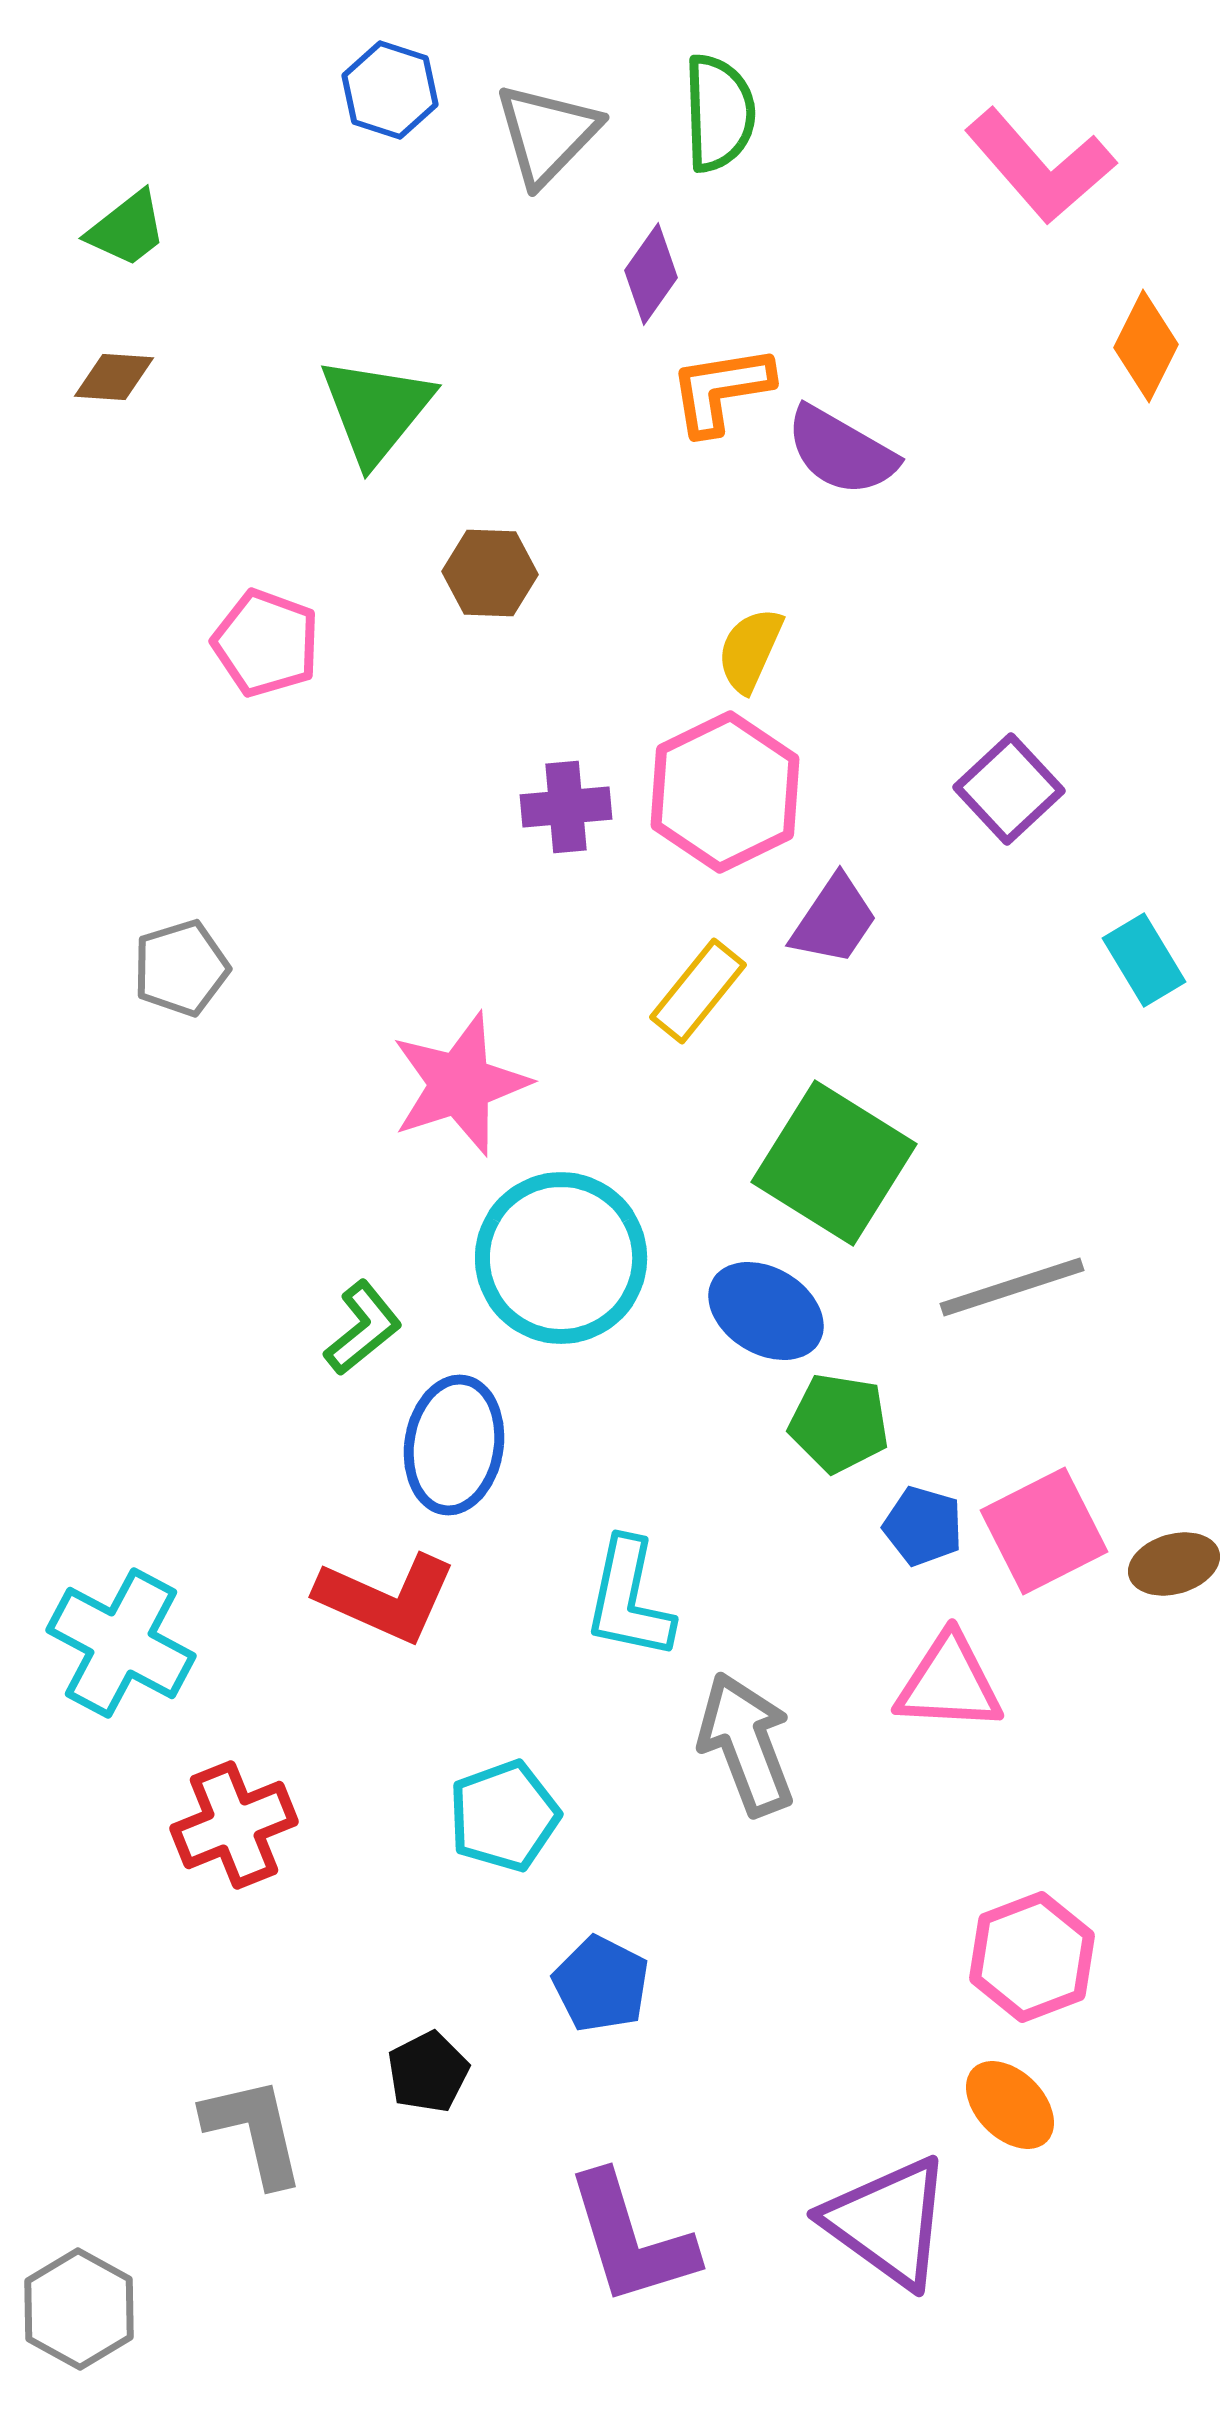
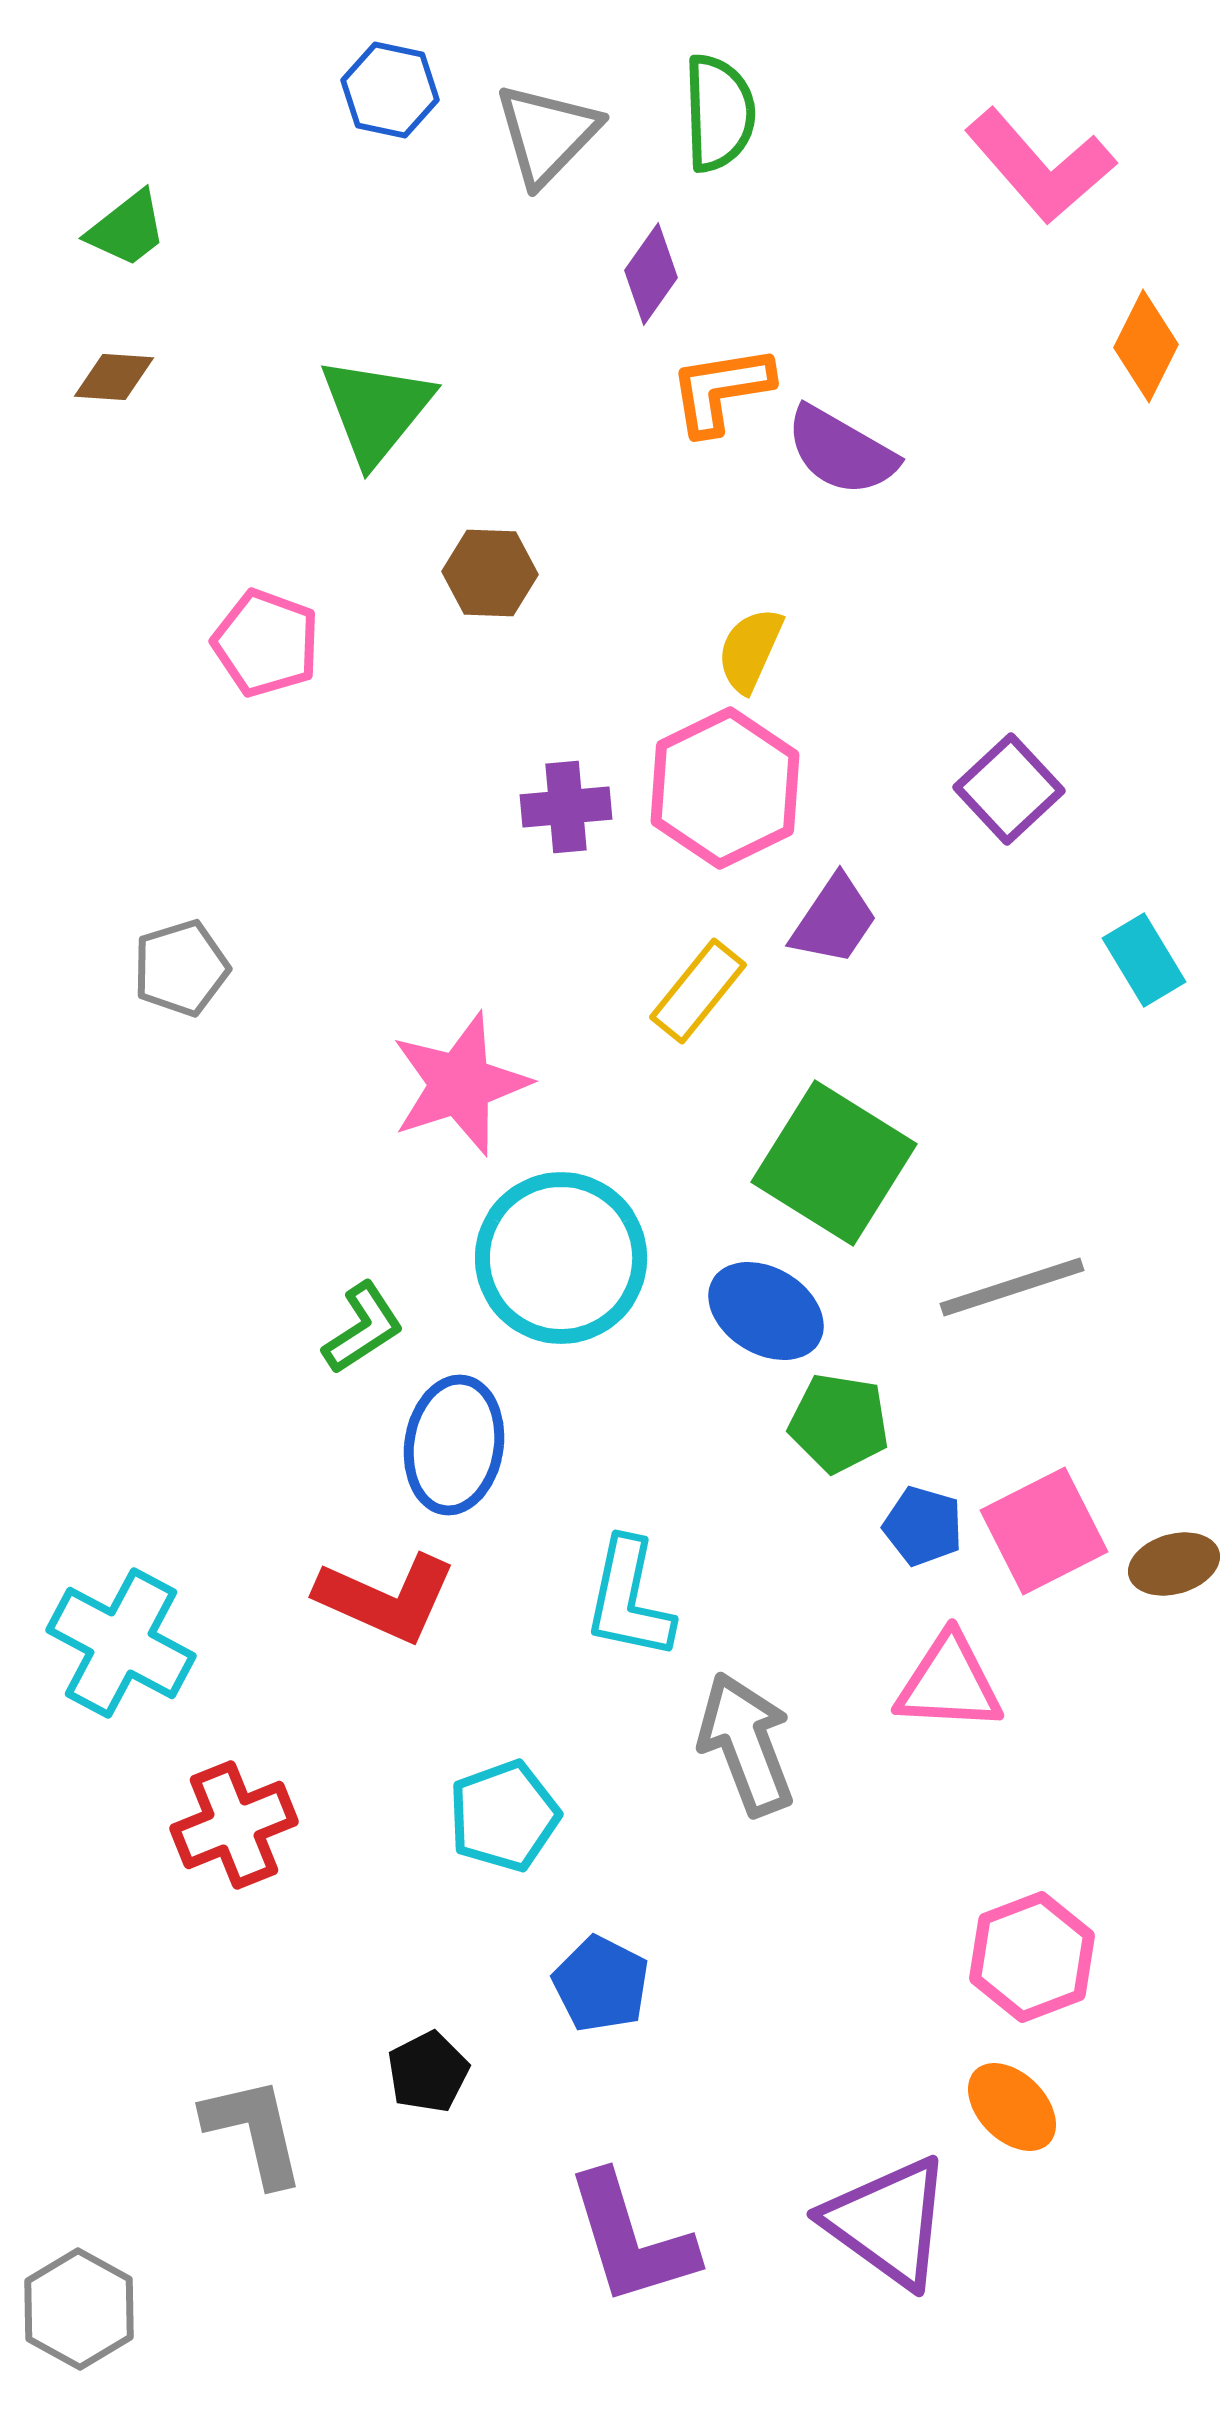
blue hexagon at (390, 90): rotated 6 degrees counterclockwise
pink hexagon at (725, 792): moved 4 px up
green L-shape at (363, 1328): rotated 6 degrees clockwise
orange ellipse at (1010, 2105): moved 2 px right, 2 px down
